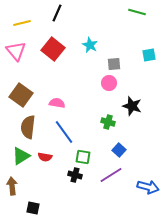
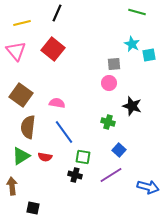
cyan star: moved 42 px right, 1 px up
